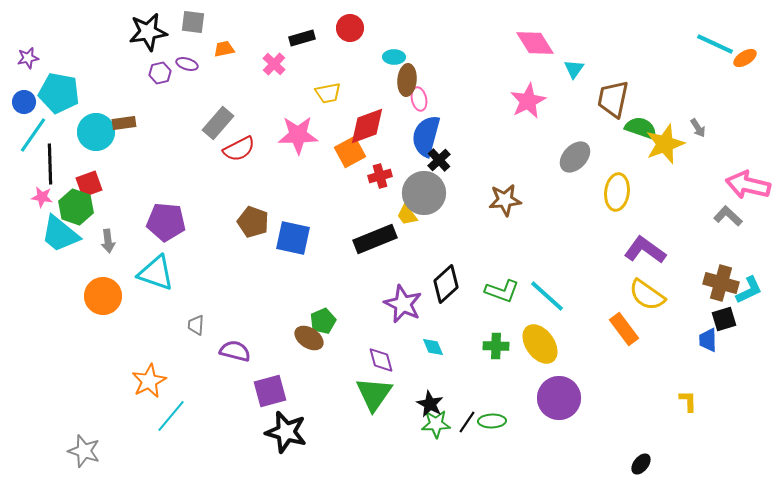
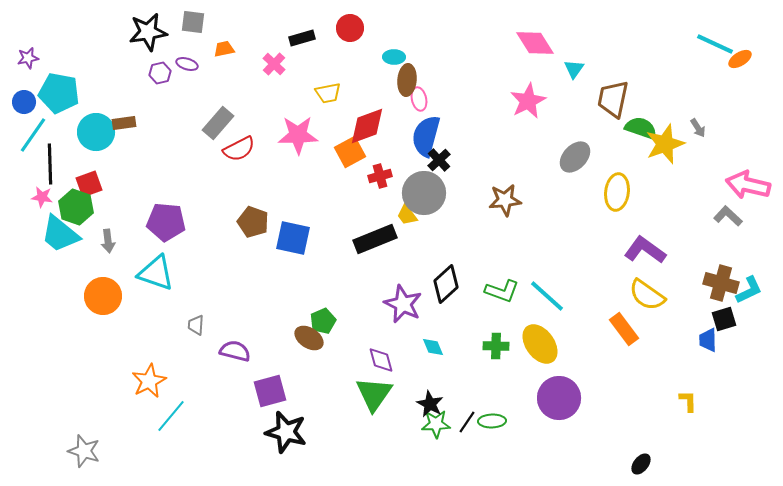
orange ellipse at (745, 58): moved 5 px left, 1 px down
